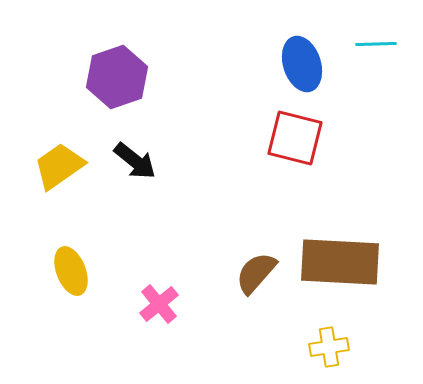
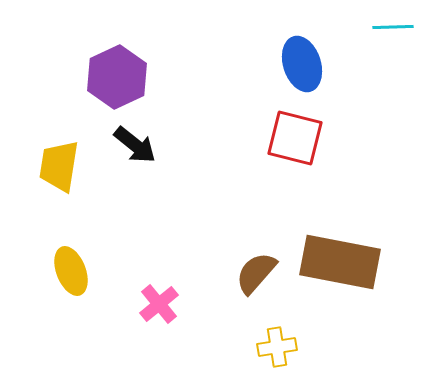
cyan line: moved 17 px right, 17 px up
purple hexagon: rotated 6 degrees counterclockwise
black arrow: moved 16 px up
yellow trapezoid: rotated 46 degrees counterclockwise
brown rectangle: rotated 8 degrees clockwise
yellow cross: moved 52 px left
